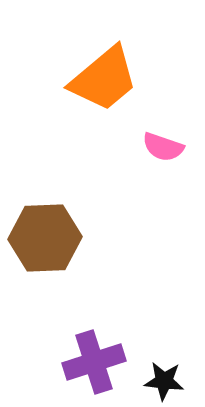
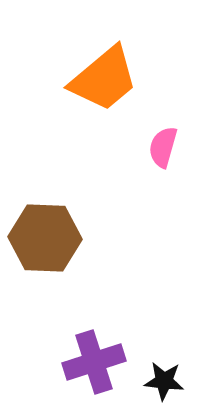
pink semicircle: rotated 87 degrees clockwise
brown hexagon: rotated 4 degrees clockwise
